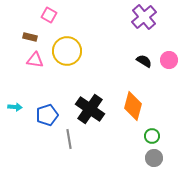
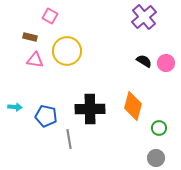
pink square: moved 1 px right, 1 px down
pink circle: moved 3 px left, 3 px down
black cross: rotated 36 degrees counterclockwise
blue pentagon: moved 1 px left, 1 px down; rotated 30 degrees clockwise
green circle: moved 7 px right, 8 px up
gray circle: moved 2 px right
